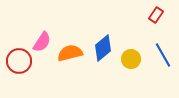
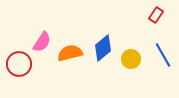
red circle: moved 3 px down
